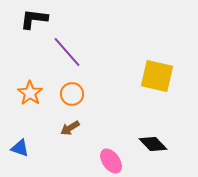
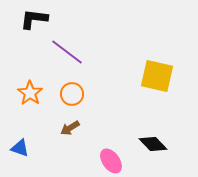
purple line: rotated 12 degrees counterclockwise
